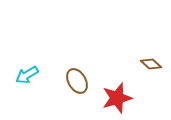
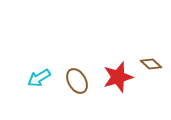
cyan arrow: moved 12 px right, 3 px down
red star: moved 1 px right, 21 px up
